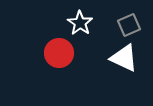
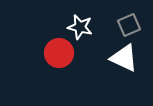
white star: moved 4 px down; rotated 20 degrees counterclockwise
